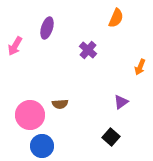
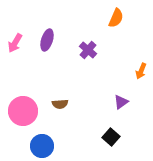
purple ellipse: moved 12 px down
pink arrow: moved 3 px up
orange arrow: moved 1 px right, 4 px down
pink circle: moved 7 px left, 4 px up
